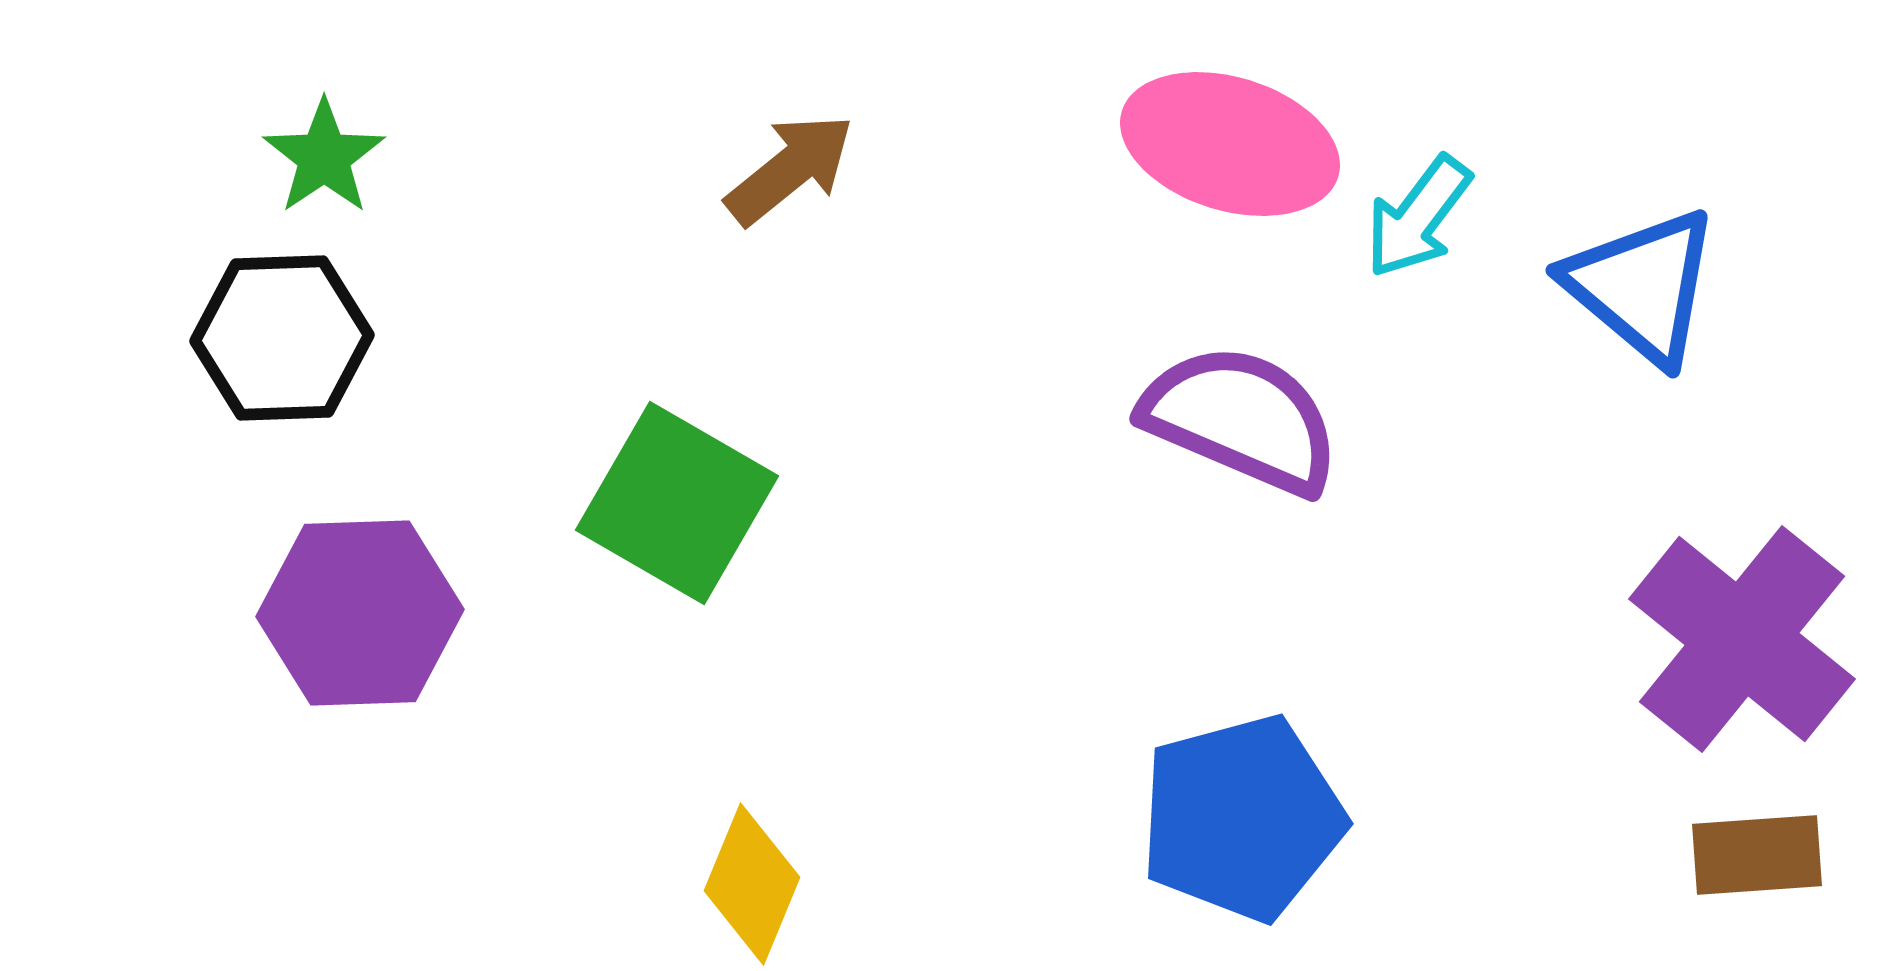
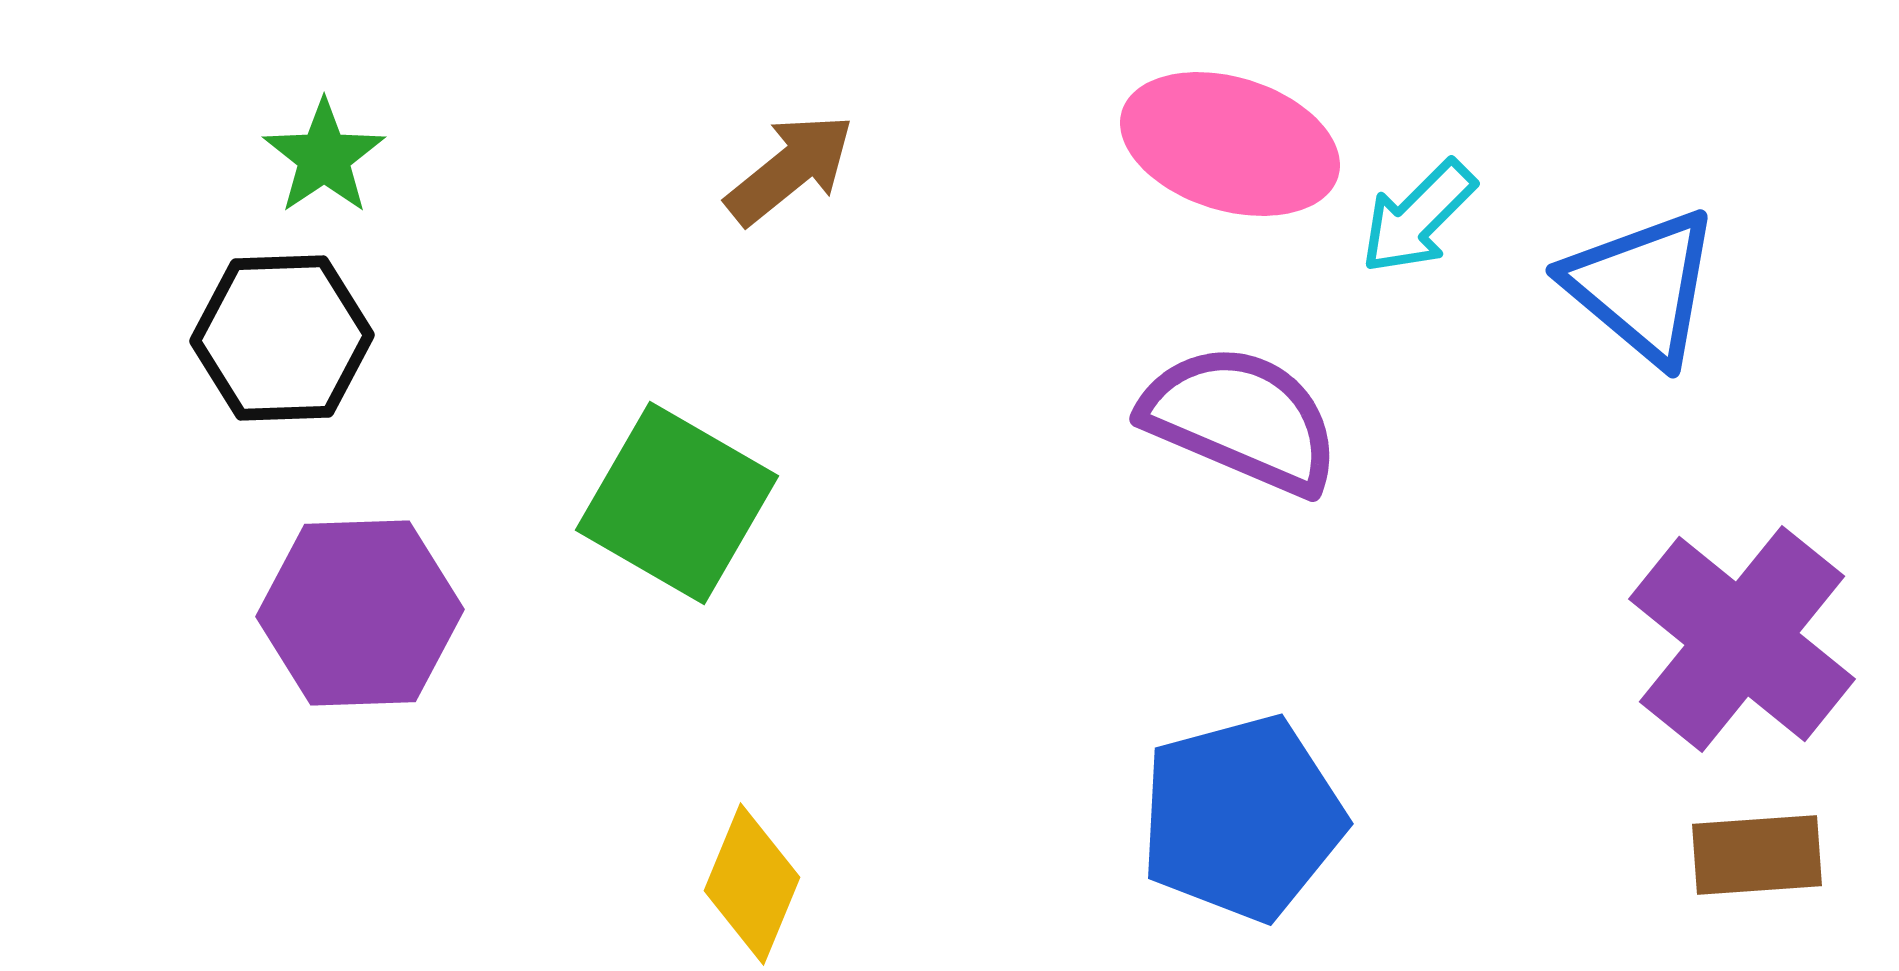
cyan arrow: rotated 8 degrees clockwise
